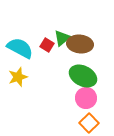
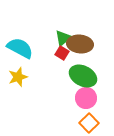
green triangle: moved 1 px right
red square: moved 15 px right, 8 px down
